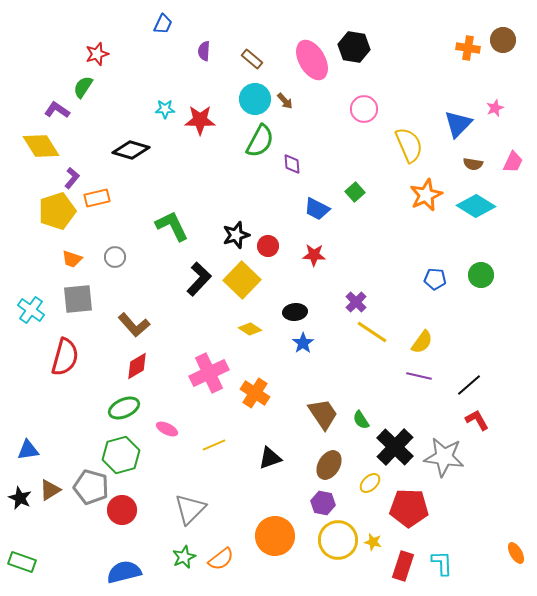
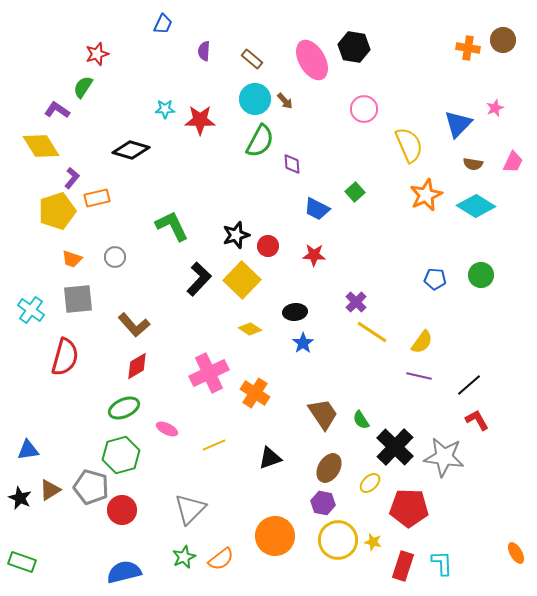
brown ellipse at (329, 465): moved 3 px down
